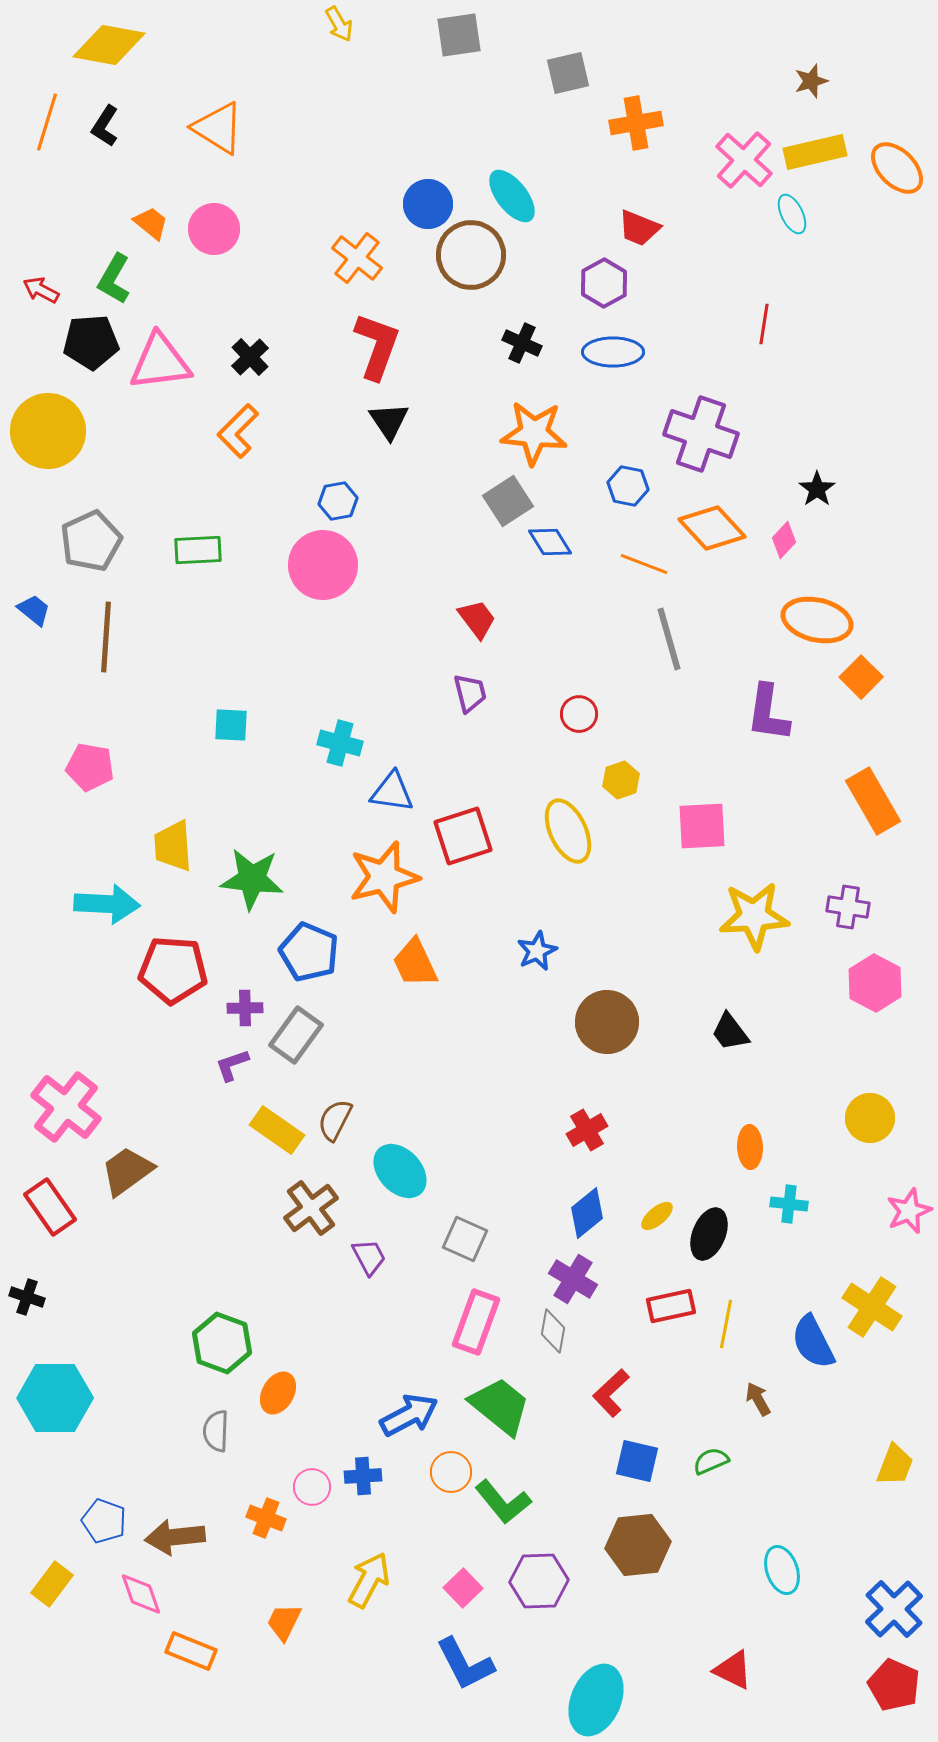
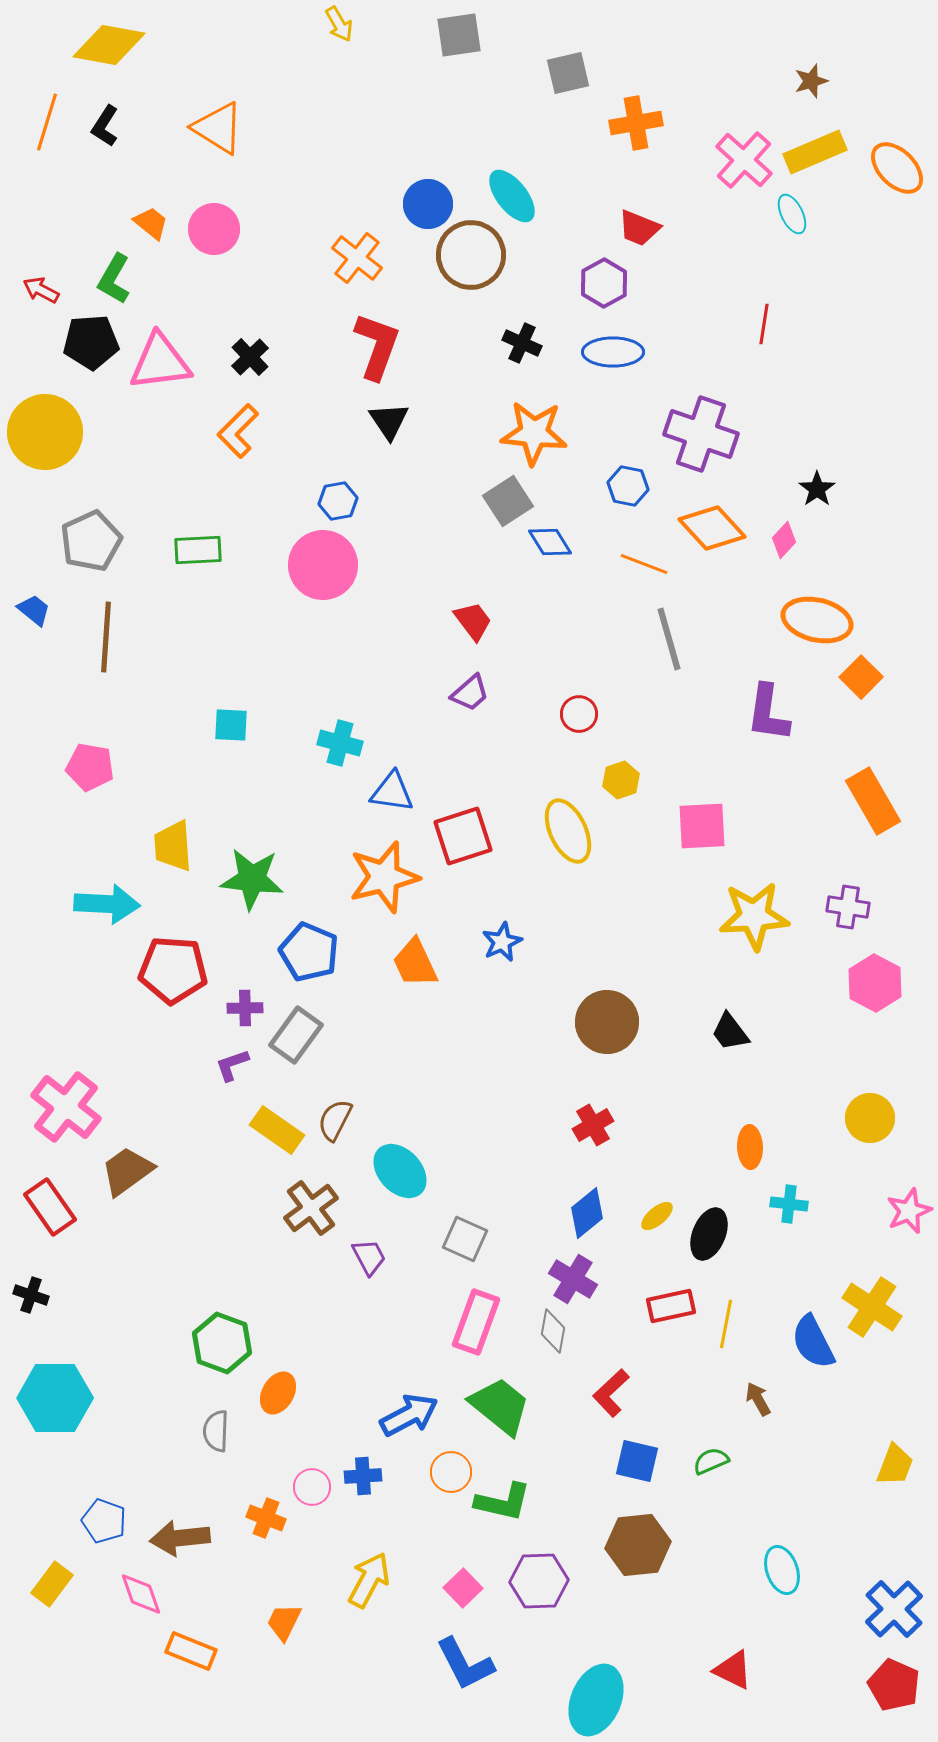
yellow rectangle at (815, 152): rotated 10 degrees counterclockwise
yellow circle at (48, 431): moved 3 px left, 1 px down
red trapezoid at (477, 619): moved 4 px left, 2 px down
purple trapezoid at (470, 693): rotated 63 degrees clockwise
blue star at (537, 951): moved 35 px left, 9 px up
red cross at (587, 1130): moved 6 px right, 5 px up
black cross at (27, 1297): moved 4 px right, 2 px up
green L-shape at (503, 1502): rotated 38 degrees counterclockwise
brown arrow at (175, 1537): moved 5 px right, 1 px down
